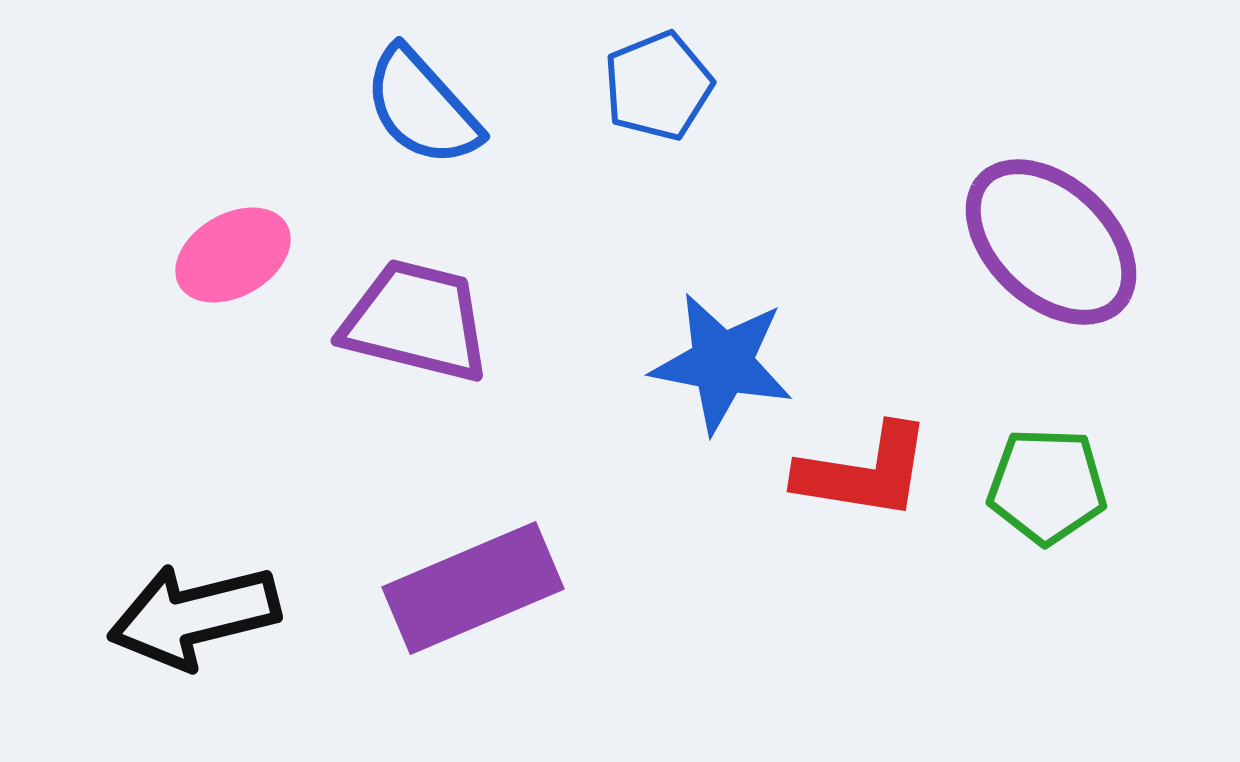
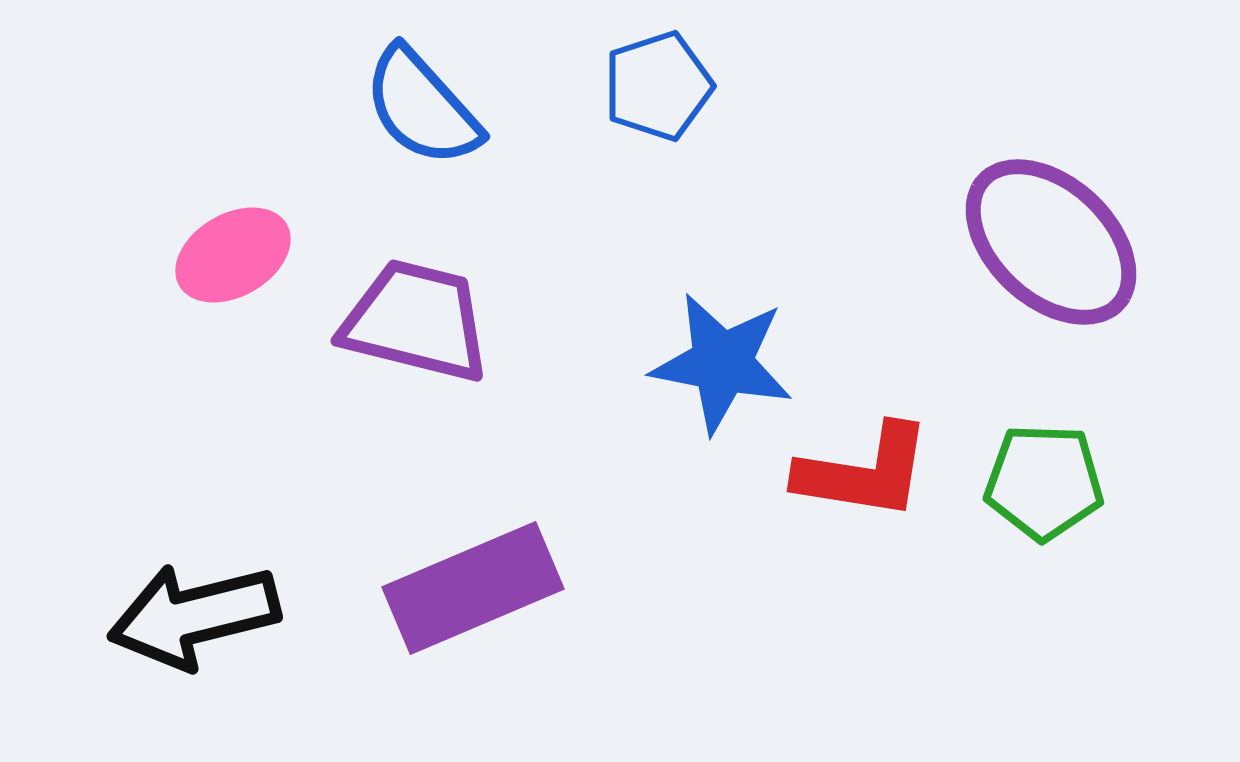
blue pentagon: rotated 4 degrees clockwise
green pentagon: moved 3 px left, 4 px up
